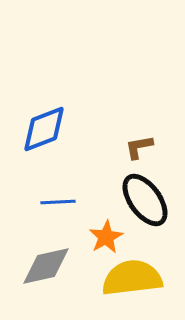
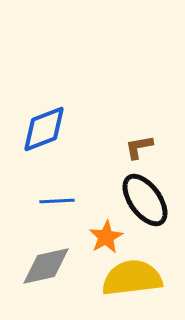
blue line: moved 1 px left, 1 px up
